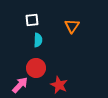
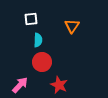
white square: moved 1 px left, 1 px up
red circle: moved 6 px right, 6 px up
